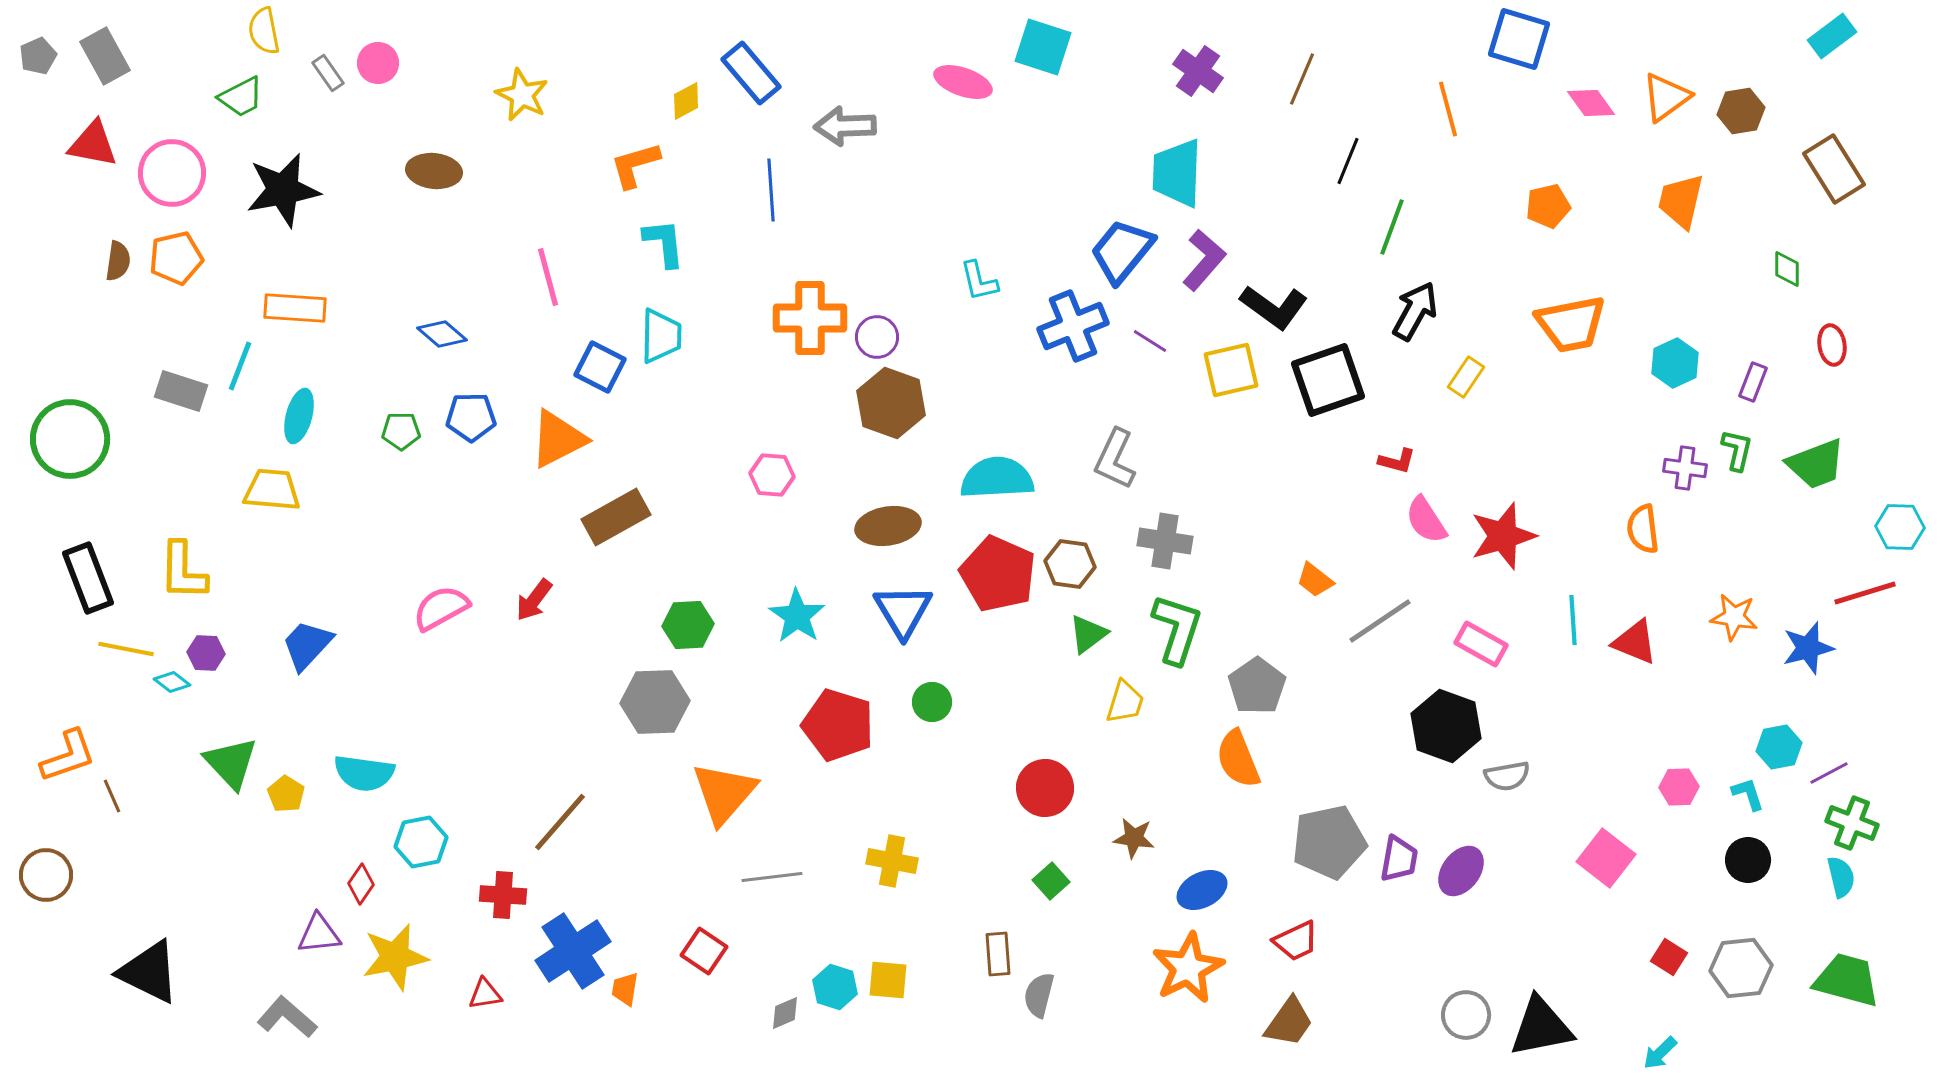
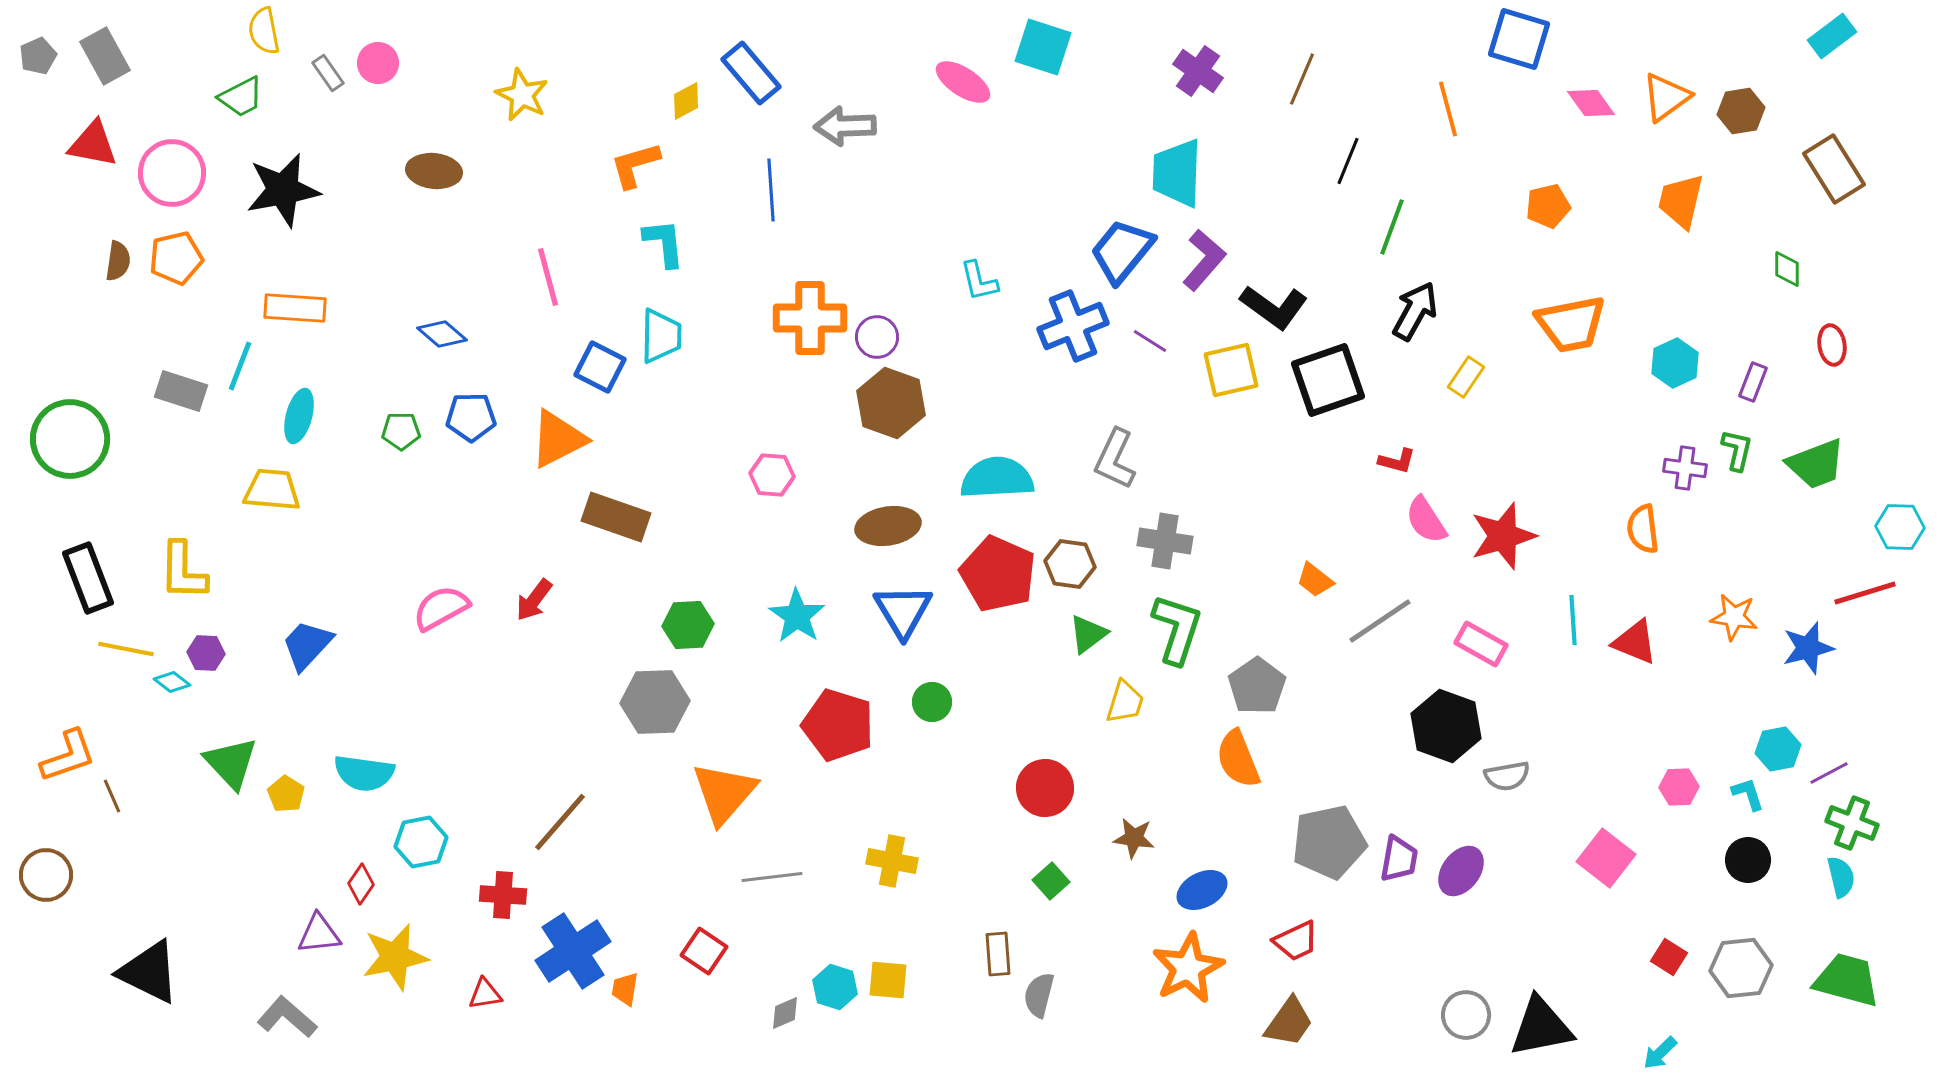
pink ellipse at (963, 82): rotated 14 degrees clockwise
brown rectangle at (616, 517): rotated 48 degrees clockwise
cyan hexagon at (1779, 747): moved 1 px left, 2 px down
